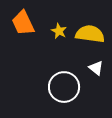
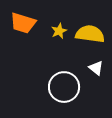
orange trapezoid: rotated 48 degrees counterclockwise
yellow star: rotated 21 degrees clockwise
